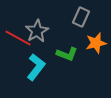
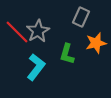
gray star: moved 1 px right
red line: moved 1 px left, 6 px up; rotated 16 degrees clockwise
green L-shape: rotated 85 degrees clockwise
